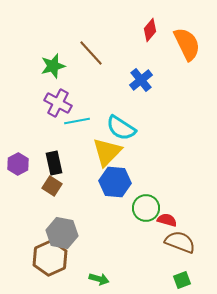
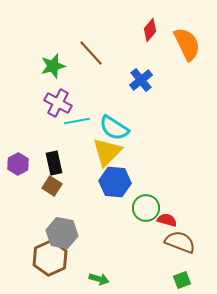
cyan semicircle: moved 7 px left
